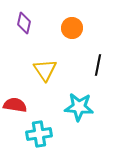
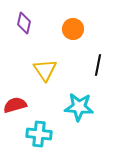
orange circle: moved 1 px right, 1 px down
red semicircle: rotated 25 degrees counterclockwise
cyan cross: rotated 15 degrees clockwise
